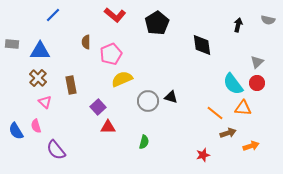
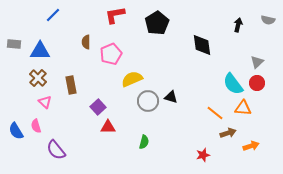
red L-shape: rotated 130 degrees clockwise
gray rectangle: moved 2 px right
yellow semicircle: moved 10 px right
